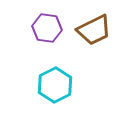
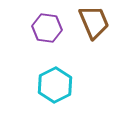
brown trapezoid: moved 8 px up; rotated 87 degrees counterclockwise
